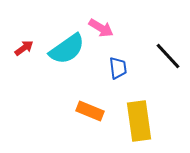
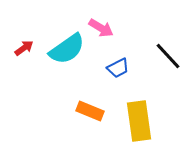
blue trapezoid: rotated 70 degrees clockwise
